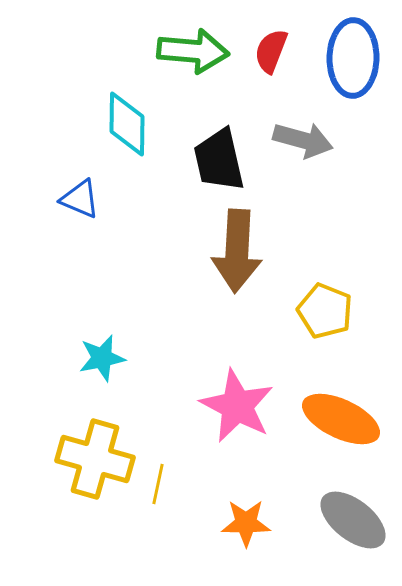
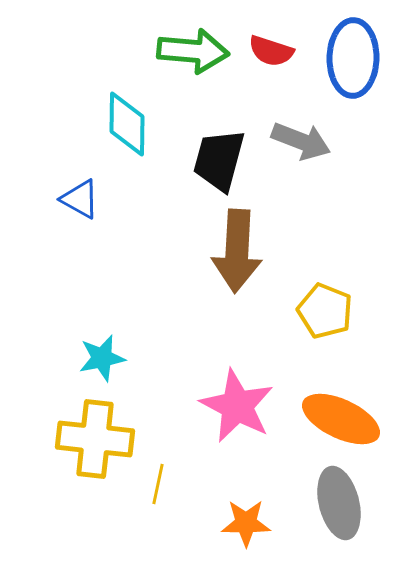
red semicircle: rotated 93 degrees counterclockwise
gray arrow: moved 2 px left, 1 px down; rotated 6 degrees clockwise
black trapezoid: rotated 28 degrees clockwise
blue triangle: rotated 6 degrees clockwise
yellow cross: moved 20 px up; rotated 10 degrees counterclockwise
gray ellipse: moved 14 px left, 17 px up; rotated 38 degrees clockwise
